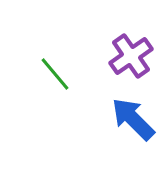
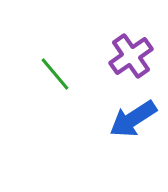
blue arrow: rotated 78 degrees counterclockwise
